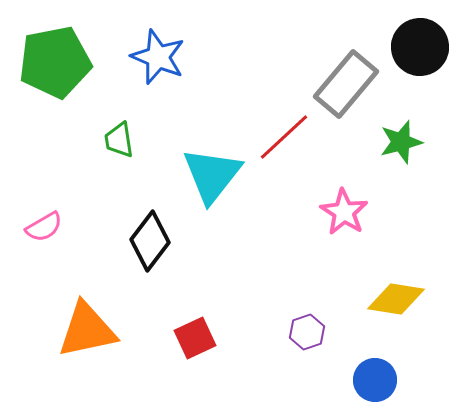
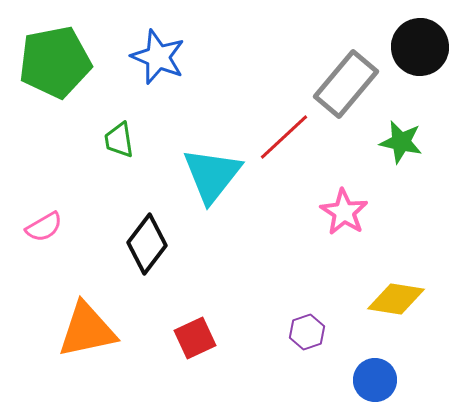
green star: rotated 27 degrees clockwise
black diamond: moved 3 px left, 3 px down
